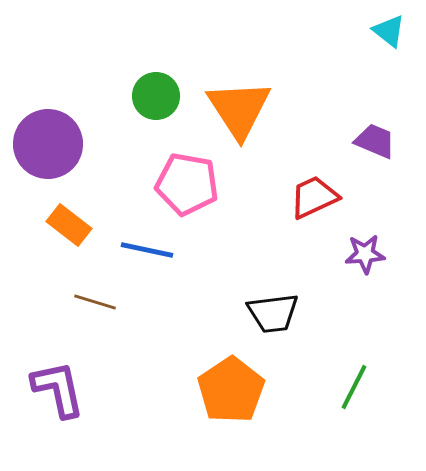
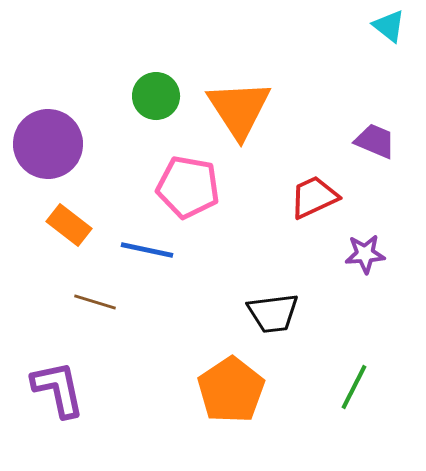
cyan triangle: moved 5 px up
pink pentagon: moved 1 px right, 3 px down
